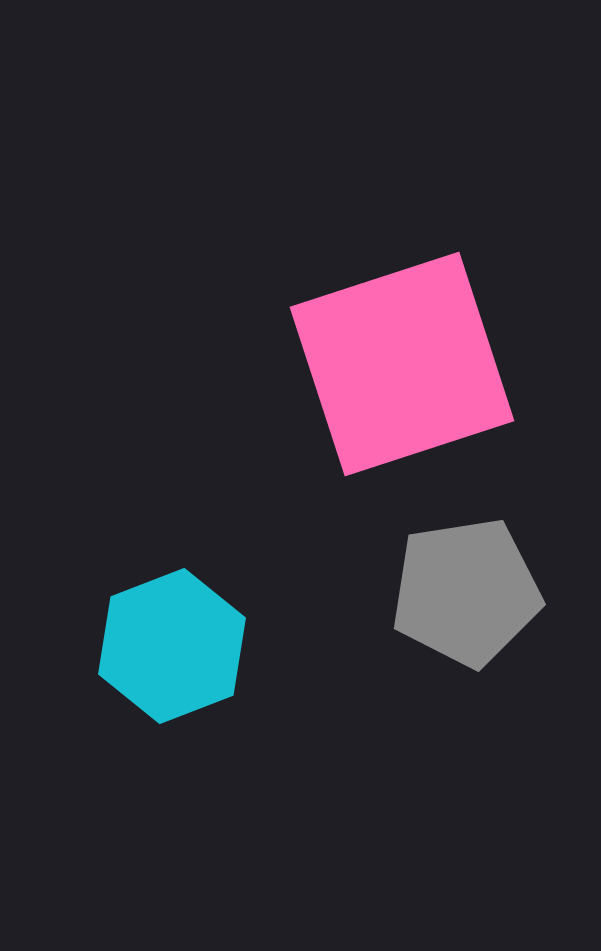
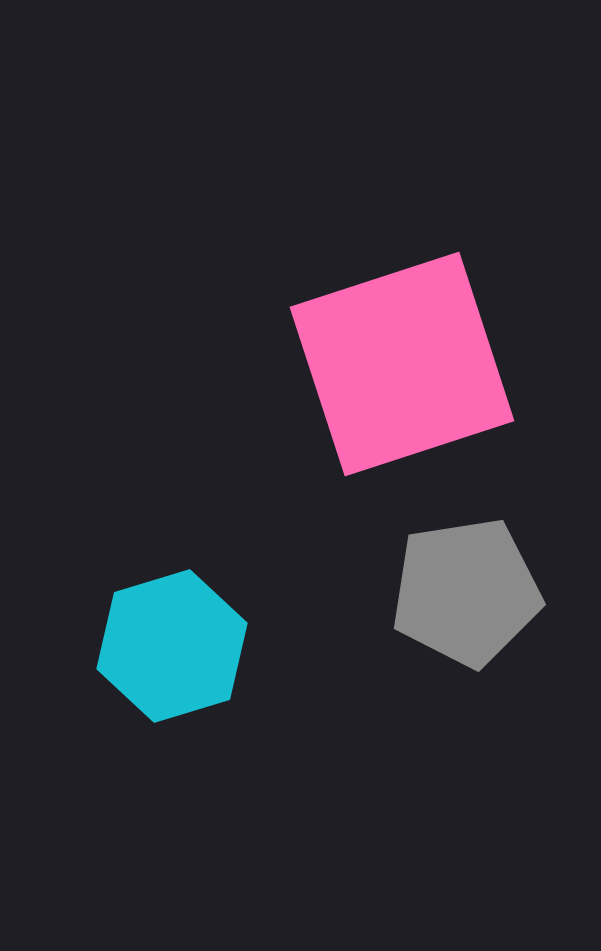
cyan hexagon: rotated 4 degrees clockwise
